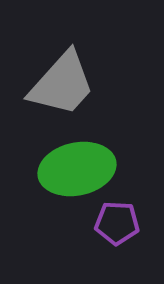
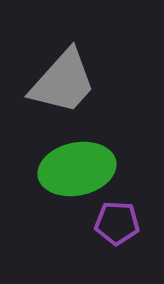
gray trapezoid: moved 1 px right, 2 px up
